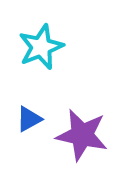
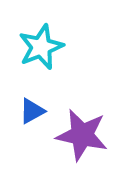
blue triangle: moved 3 px right, 8 px up
